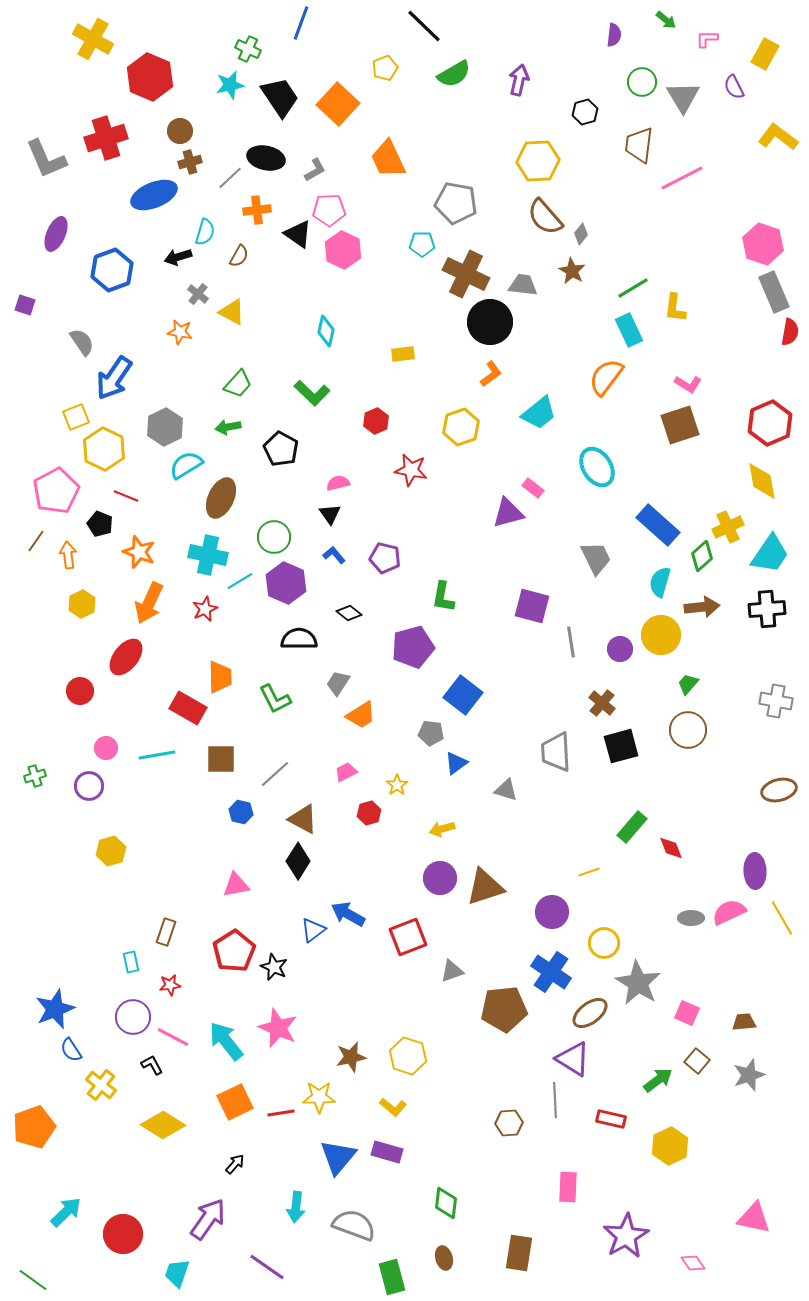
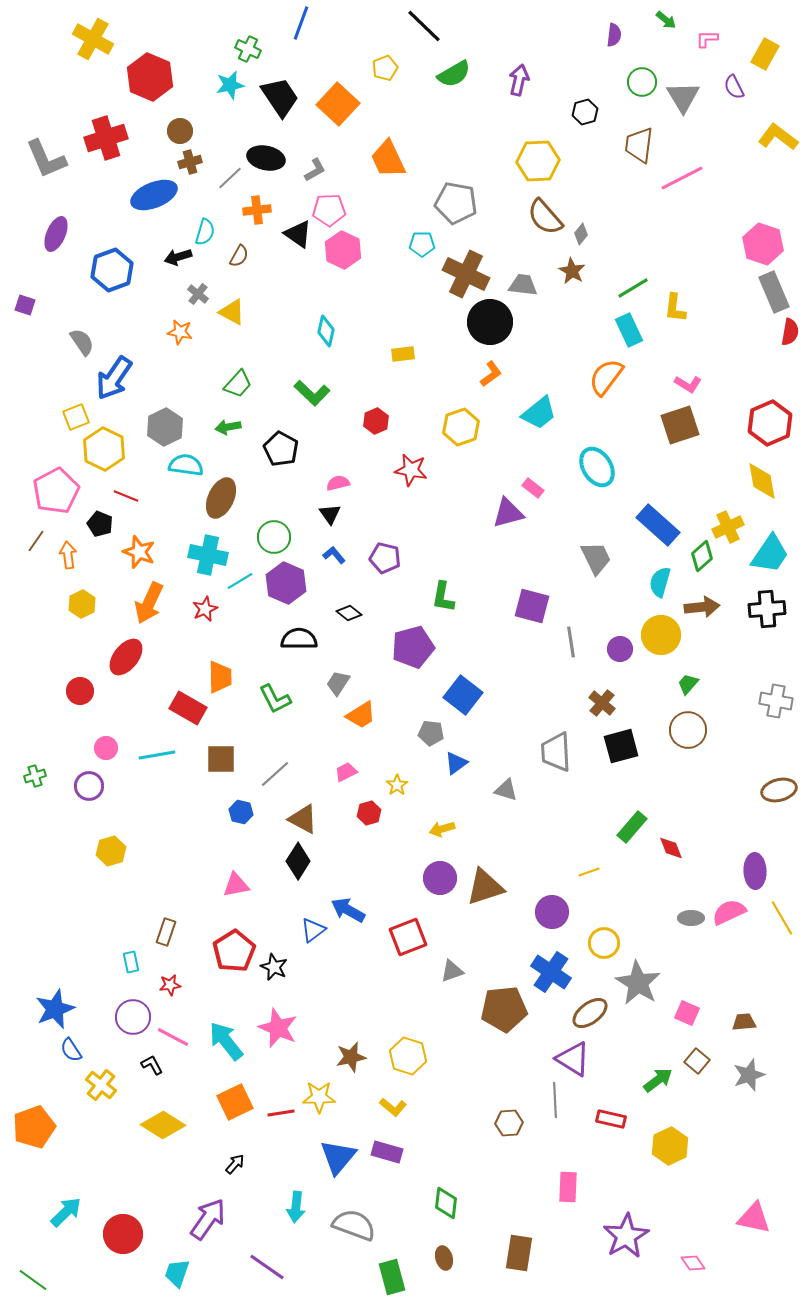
cyan semicircle at (186, 465): rotated 40 degrees clockwise
blue arrow at (348, 914): moved 4 px up
